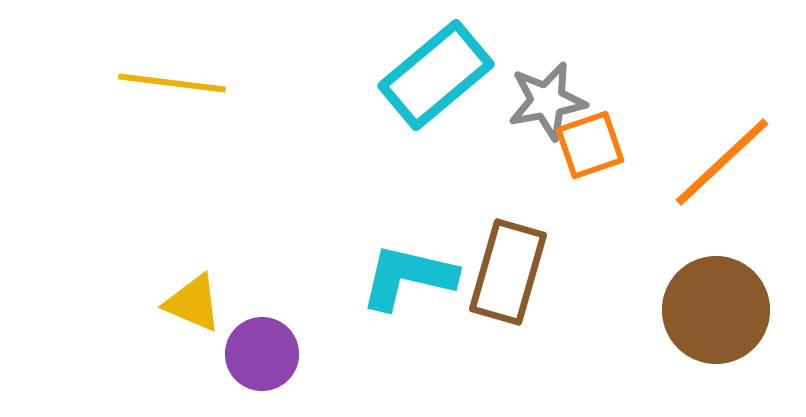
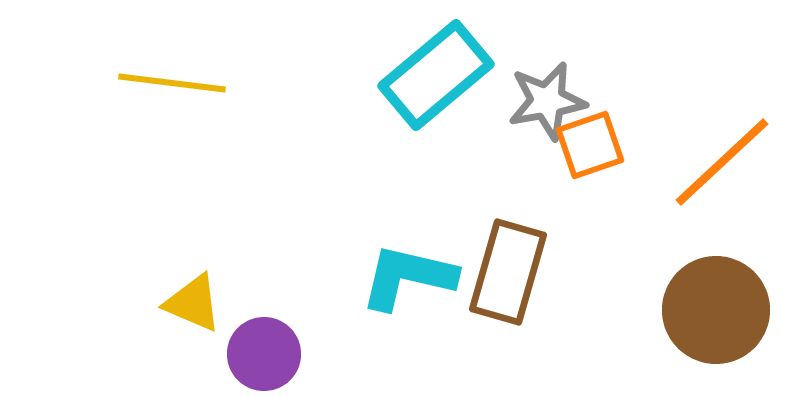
purple circle: moved 2 px right
